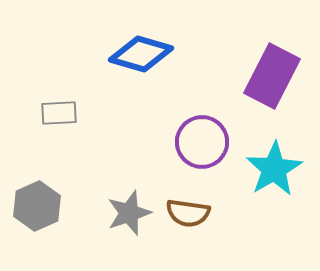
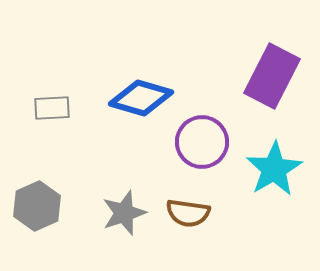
blue diamond: moved 44 px down
gray rectangle: moved 7 px left, 5 px up
gray star: moved 5 px left
